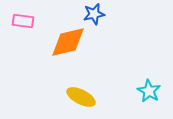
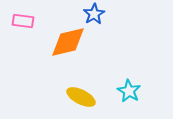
blue star: rotated 20 degrees counterclockwise
cyan star: moved 20 px left
